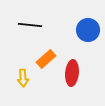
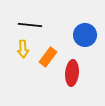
blue circle: moved 3 px left, 5 px down
orange rectangle: moved 2 px right, 2 px up; rotated 12 degrees counterclockwise
yellow arrow: moved 29 px up
